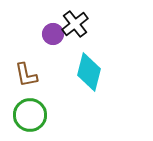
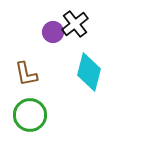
purple circle: moved 2 px up
brown L-shape: moved 1 px up
